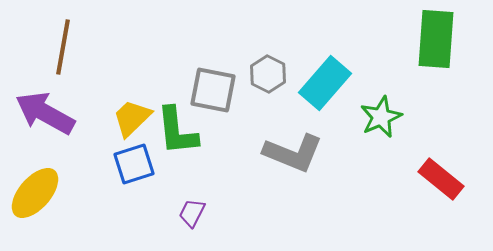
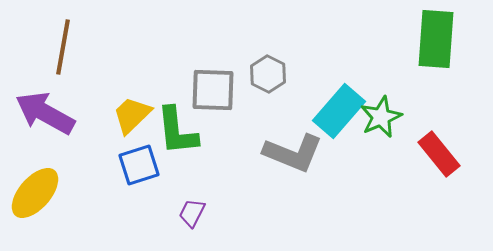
cyan rectangle: moved 14 px right, 28 px down
gray square: rotated 9 degrees counterclockwise
yellow trapezoid: moved 3 px up
blue square: moved 5 px right, 1 px down
red rectangle: moved 2 px left, 25 px up; rotated 12 degrees clockwise
